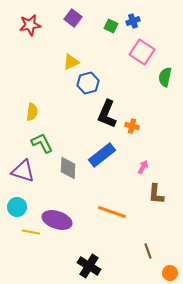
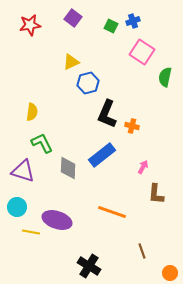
brown line: moved 6 px left
